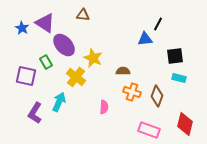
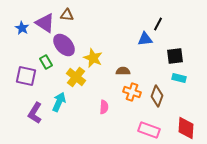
brown triangle: moved 16 px left
red diamond: moved 1 px right, 4 px down; rotated 10 degrees counterclockwise
